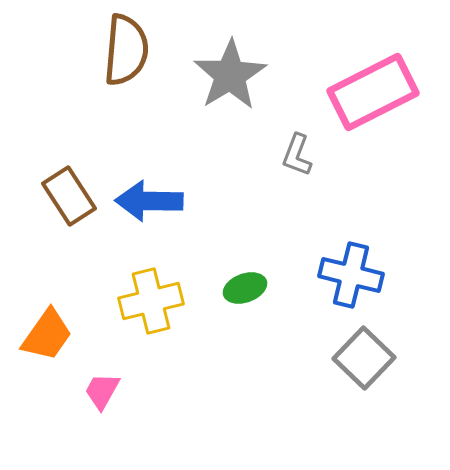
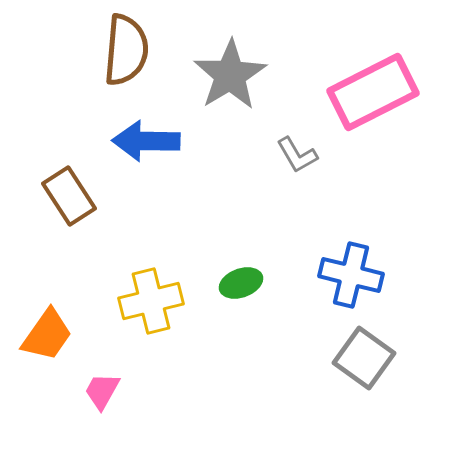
gray L-shape: rotated 51 degrees counterclockwise
blue arrow: moved 3 px left, 60 px up
green ellipse: moved 4 px left, 5 px up
gray square: rotated 8 degrees counterclockwise
